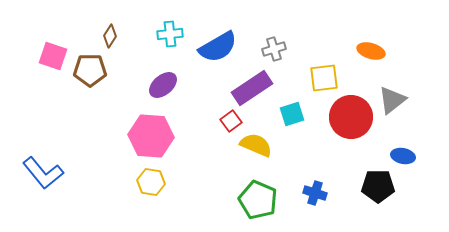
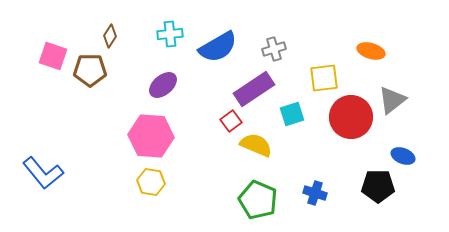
purple rectangle: moved 2 px right, 1 px down
blue ellipse: rotated 10 degrees clockwise
